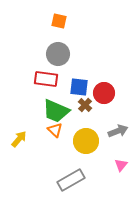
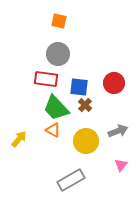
red circle: moved 10 px right, 10 px up
green trapezoid: moved 3 px up; rotated 24 degrees clockwise
orange triangle: moved 2 px left; rotated 14 degrees counterclockwise
